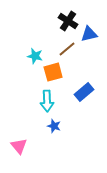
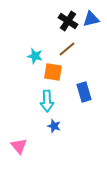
blue triangle: moved 2 px right, 15 px up
orange square: rotated 24 degrees clockwise
blue rectangle: rotated 66 degrees counterclockwise
